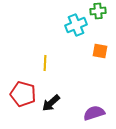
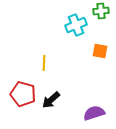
green cross: moved 3 px right
yellow line: moved 1 px left
black arrow: moved 3 px up
